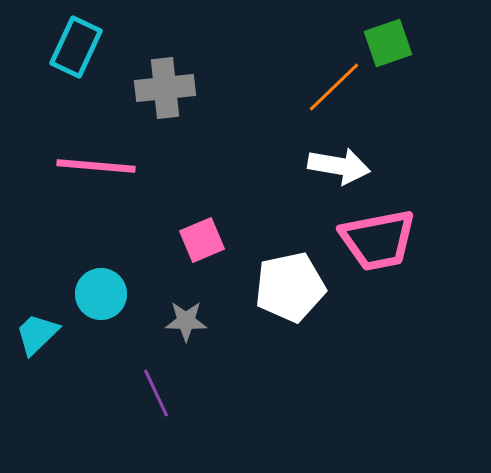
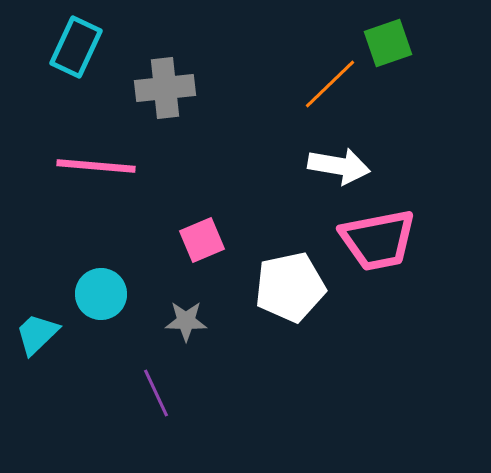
orange line: moved 4 px left, 3 px up
